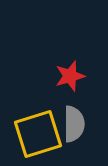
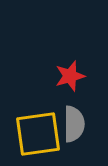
yellow square: rotated 9 degrees clockwise
